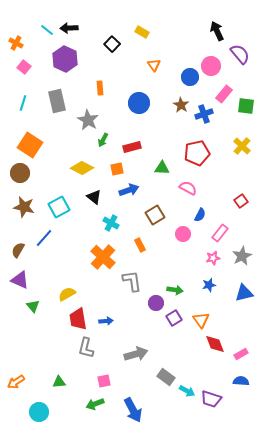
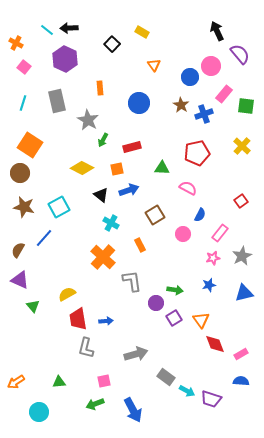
black triangle at (94, 197): moved 7 px right, 2 px up
